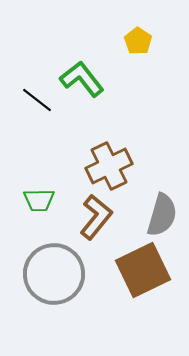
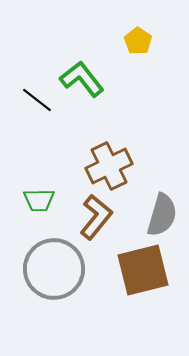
brown square: rotated 12 degrees clockwise
gray circle: moved 5 px up
